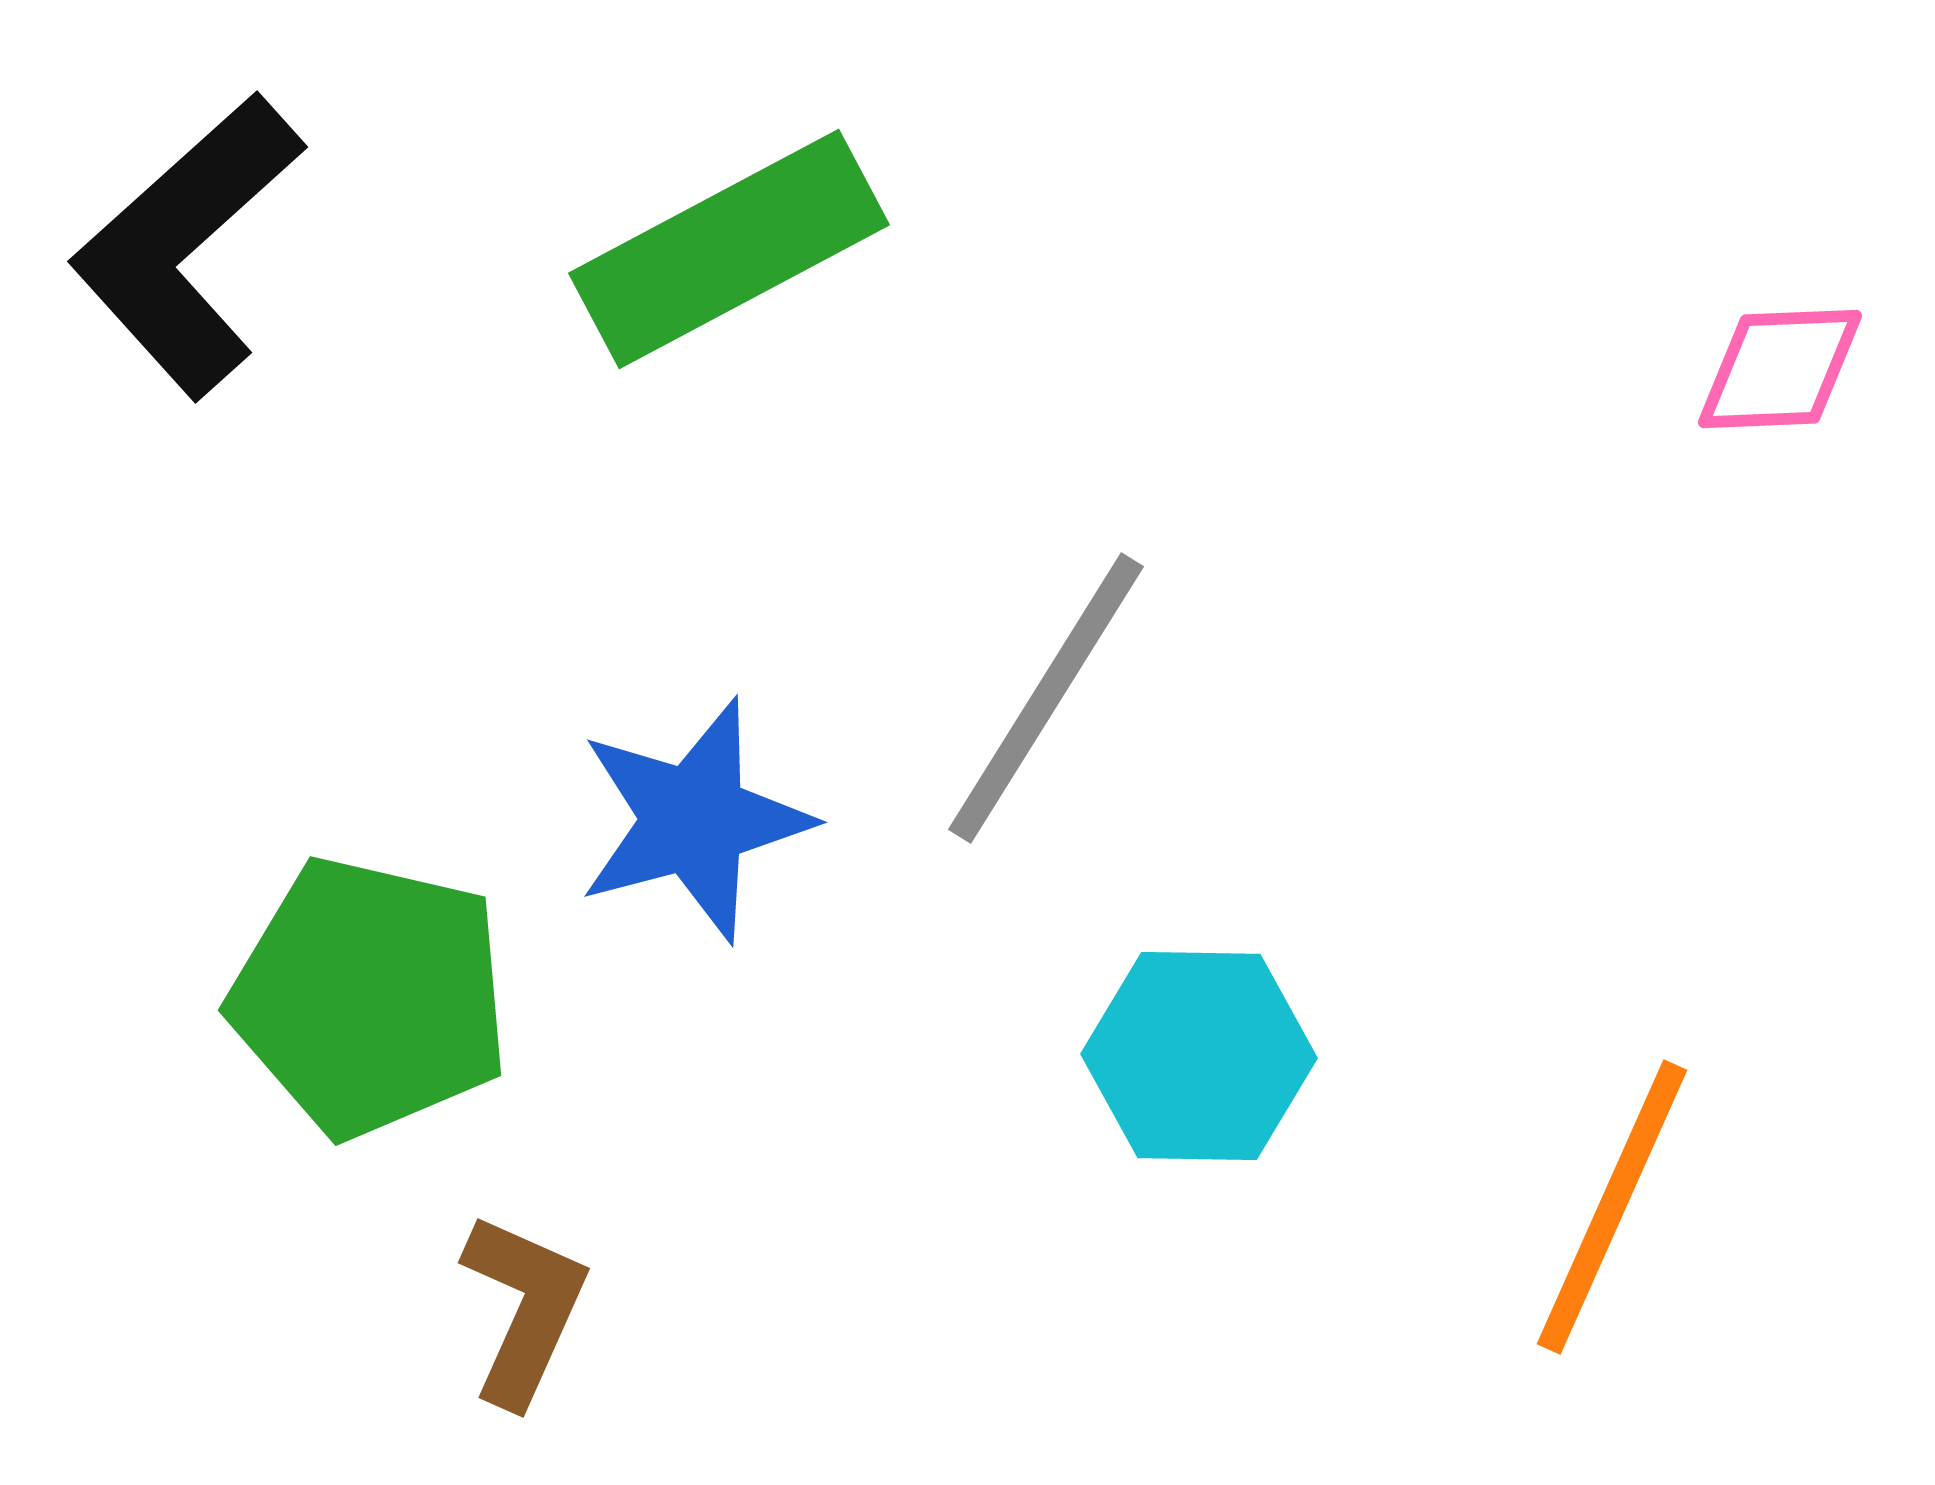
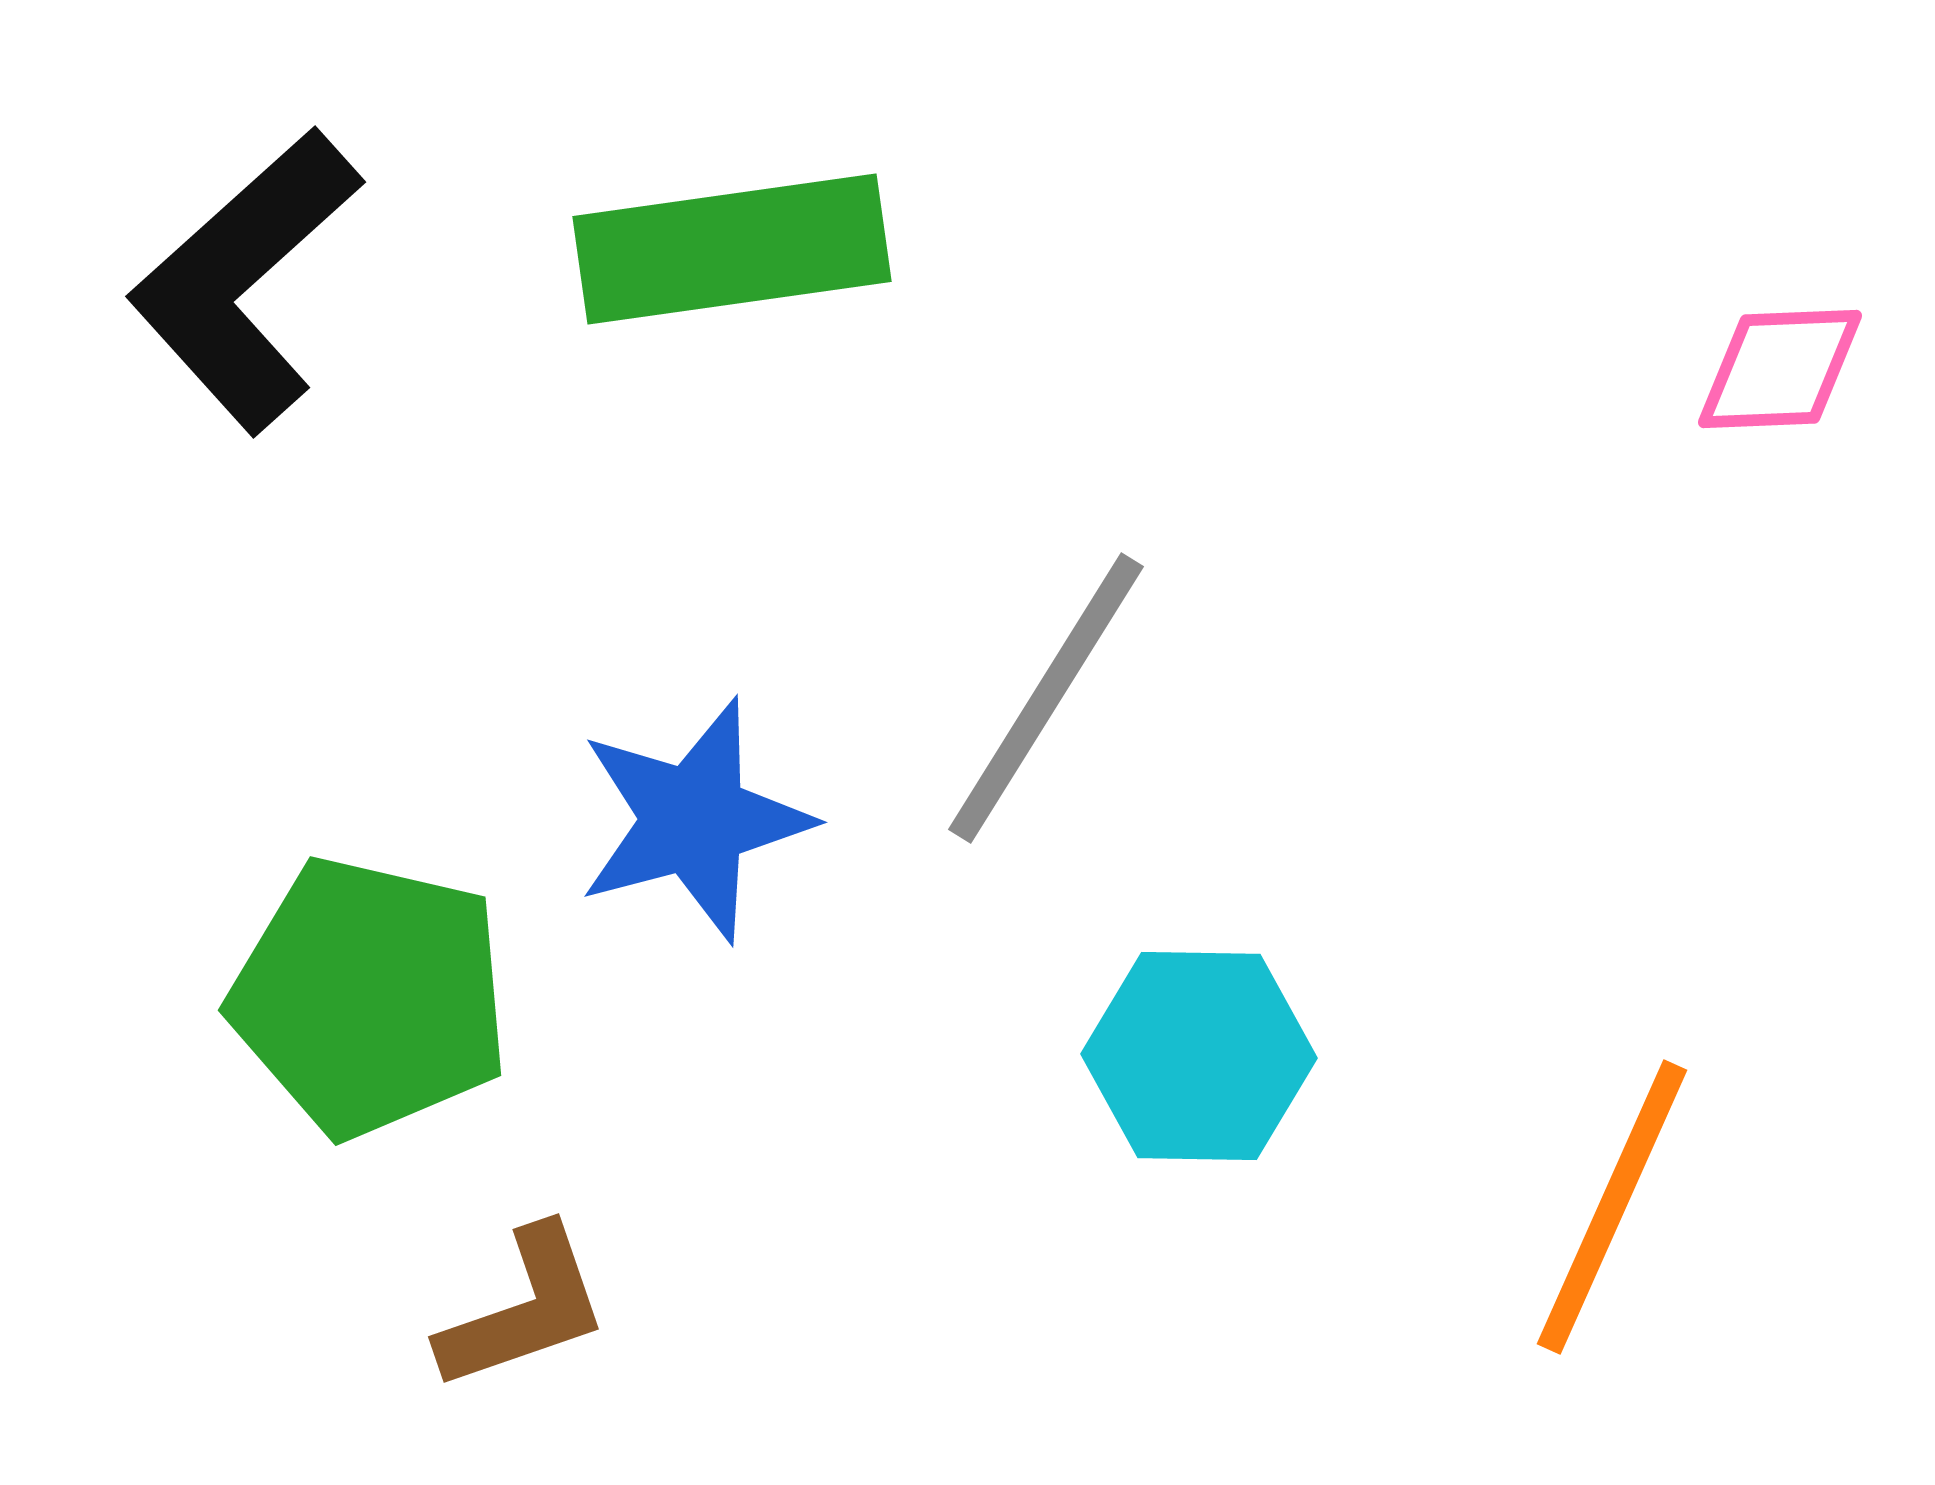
black L-shape: moved 58 px right, 35 px down
green rectangle: moved 3 px right; rotated 20 degrees clockwise
brown L-shape: rotated 47 degrees clockwise
